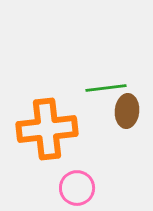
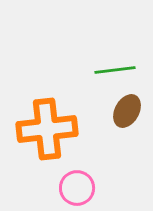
green line: moved 9 px right, 18 px up
brown ellipse: rotated 24 degrees clockwise
